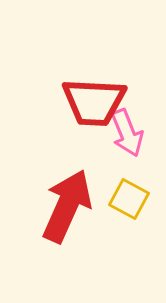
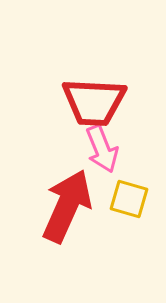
pink arrow: moved 25 px left, 16 px down
yellow square: rotated 12 degrees counterclockwise
